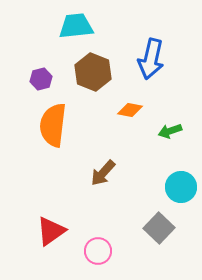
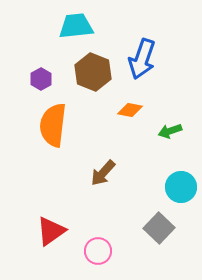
blue arrow: moved 9 px left; rotated 6 degrees clockwise
purple hexagon: rotated 15 degrees counterclockwise
